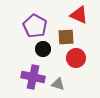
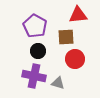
red triangle: moved 1 px left; rotated 30 degrees counterclockwise
black circle: moved 5 px left, 2 px down
red circle: moved 1 px left, 1 px down
purple cross: moved 1 px right, 1 px up
gray triangle: moved 1 px up
